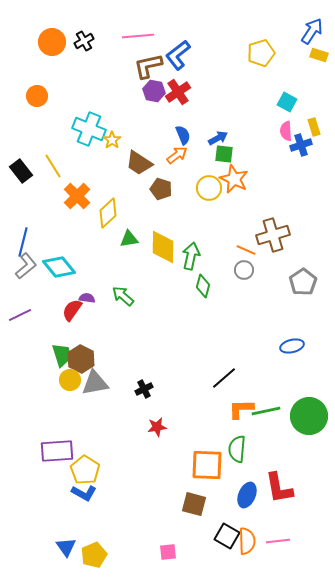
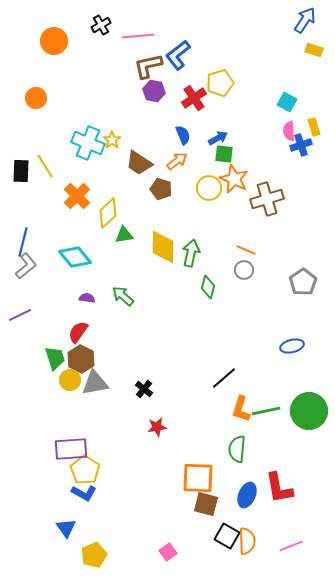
blue arrow at (312, 31): moved 7 px left, 11 px up
black cross at (84, 41): moved 17 px right, 16 px up
orange circle at (52, 42): moved 2 px right, 1 px up
yellow pentagon at (261, 53): moved 41 px left, 30 px down
yellow rectangle at (319, 55): moved 5 px left, 5 px up
red cross at (178, 92): moved 16 px right, 6 px down
orange circle at (37, 96): moved 1 px left, 2 px down
cyan cross at (89, 129): moved 1 px left, 14 px down
pink semicircle at (286, 131): moved 3 px right
orange arrow at (177, 155): moved 6 px down
yellow line at (53, 166): moved 8 px left
black rectangle at (21, 171): rotated 40 degrees clockwise
brown cross at (273, 235): moved 6 px left, 36 px up
green triangle at (129, 239): moved 5 px left, 4 px up
green arrow at (191, 256): moved 3 px up
cyan diamond at (59, 267): moved 16 px right, 10 px up
green diamond at (203, 286): moved 5 px right, 1 px down
red semicircle at (72, 310): moved 6 px right, 22 px down
green trapezoid at (62, 355): moved 7 px left, 3 px down
black cross at (144, 389): rotated 24 degrees counterclockwise
orange L-shape at (241, 409): rotated 72 degrees counterclockwise
green circle at (309, 416): moved 5 px up
purple rectangle at (57, 451): moved 14 px right, 2 px up
orange square at (207, 465): moved 9 px left, 13 px down
brown square at (194, 504): moved 12 px right
pink line at (278, 541): moved 13 px right, 5 px down; rotated 15 degrees counterclockwise
blue triangle at (66, 547): moved 19 px up
pink square at (168, 552): rotated 30 degrees counterclockwise
